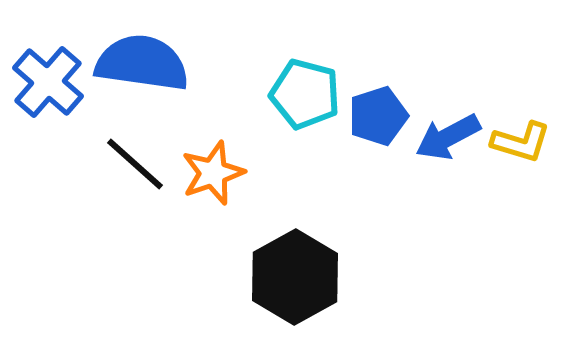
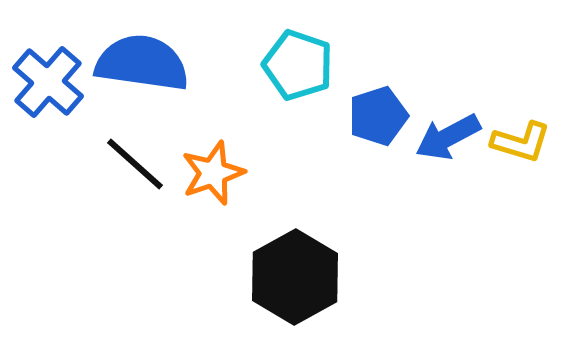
cyan pentagon: moved 7 px left, 29 px up; rotated 4 degrees clockwise
